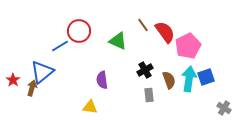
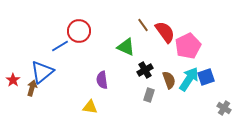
green triangle: moved 8 px right, 6 px down
cyan arrow: rotated 25 degrees clockwise
gray rectangle: rotated 24 degrees clockwise
